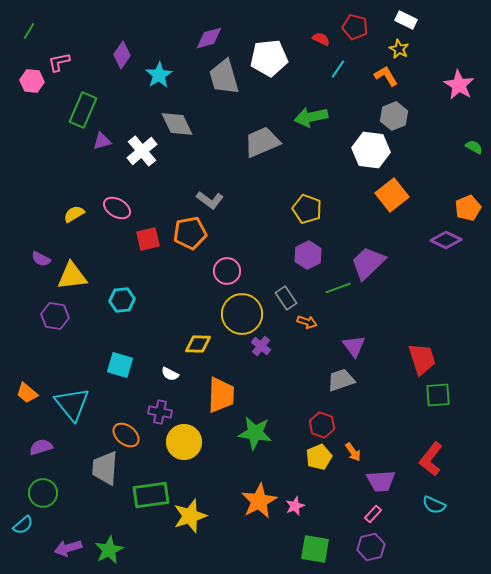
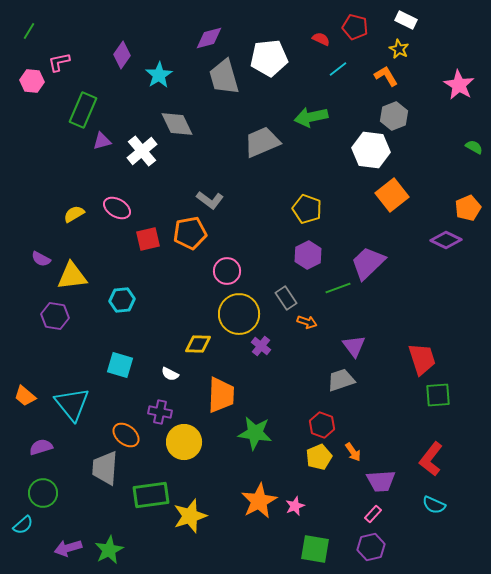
cyan line at (338, 69): rotated 18 degrees clockwise
yellow circle at (242, 314): moved 3 px left
orange trapezoid at (27, 393): moved 2 px left, 3 px down
